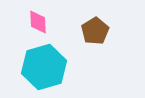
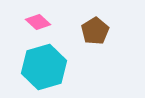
pink diamond: rotated 45 degrees counterclockwise
